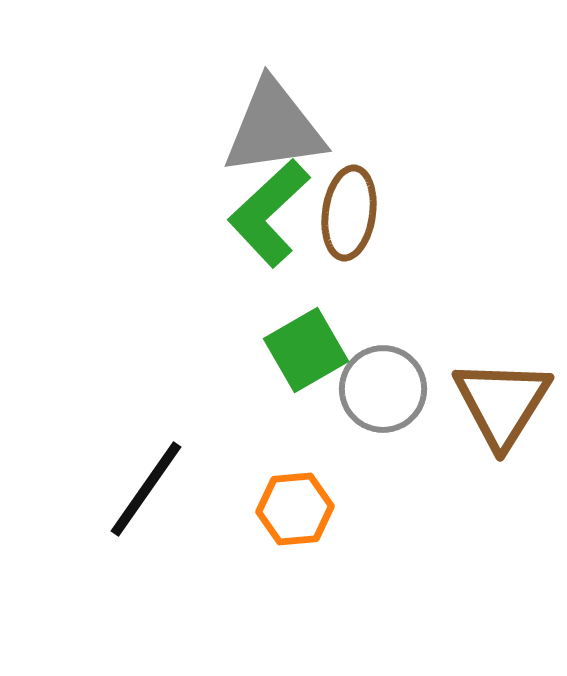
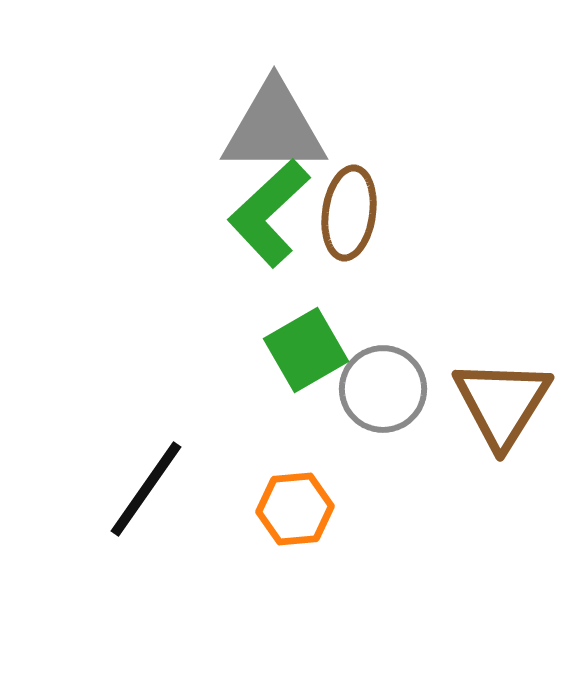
gray triangle: rotated 8 degrees clockwise
